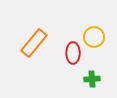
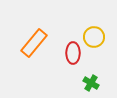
green cross: moved 1 px left, 4 px down; rotated 35 degrees clockwise
